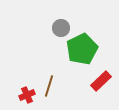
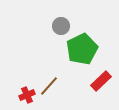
gray circle: moved 2 px up
brown line: rotated 25 degrees clockwise
